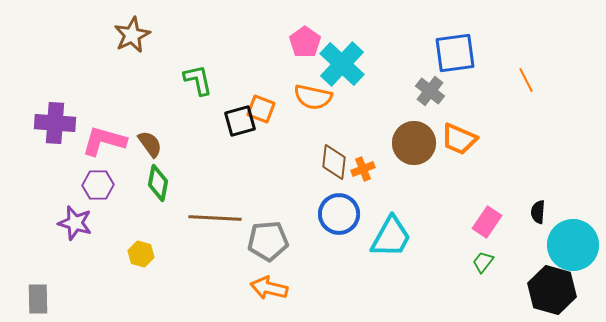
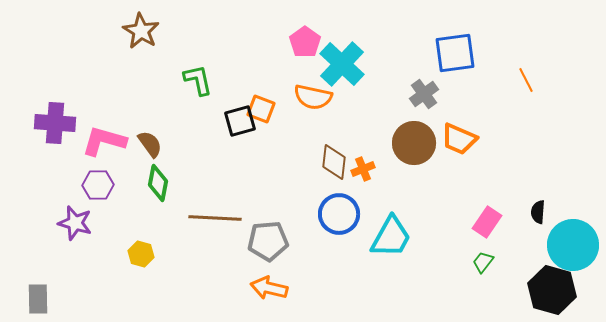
brown star: moved 9 px right, 4 px up; rotated 15 degrees counterclockwise
gray cross: moved 6 px left, 3 px down; rotated 16 degrees clockwise
